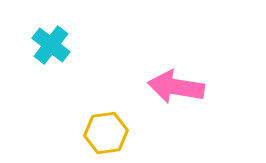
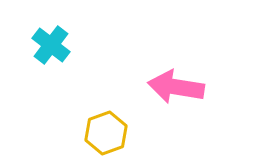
yellow hexagon: rotated 12 degrees counterclockwise
